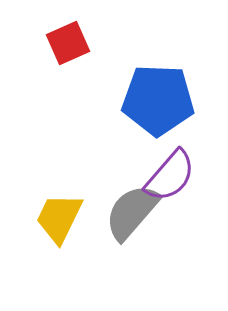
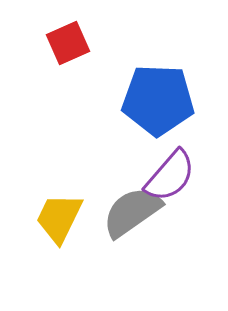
gray semicircle: rotated 14 degrees clockwise
